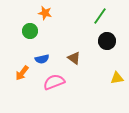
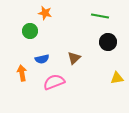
green line: rotated 66 degrees clockwise
black circle: moved 1 px right, 1 px down
brown triangle: rotated 40 degrees clockwise
orange arrow: rotated 133 degrees clockwise
